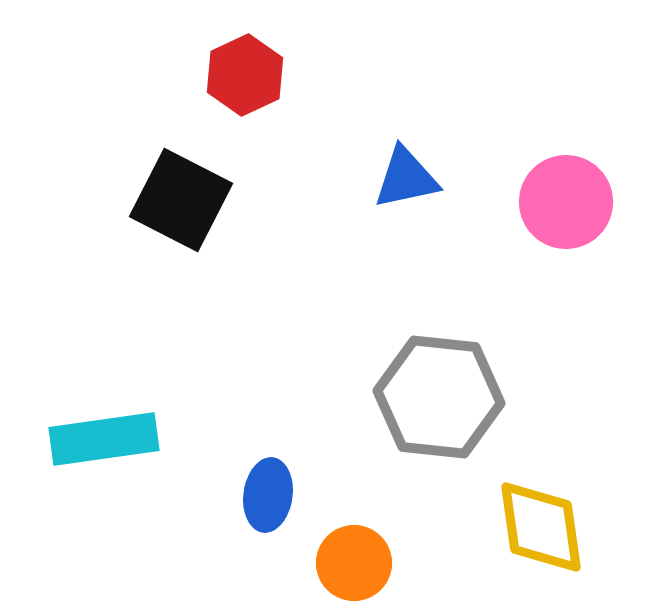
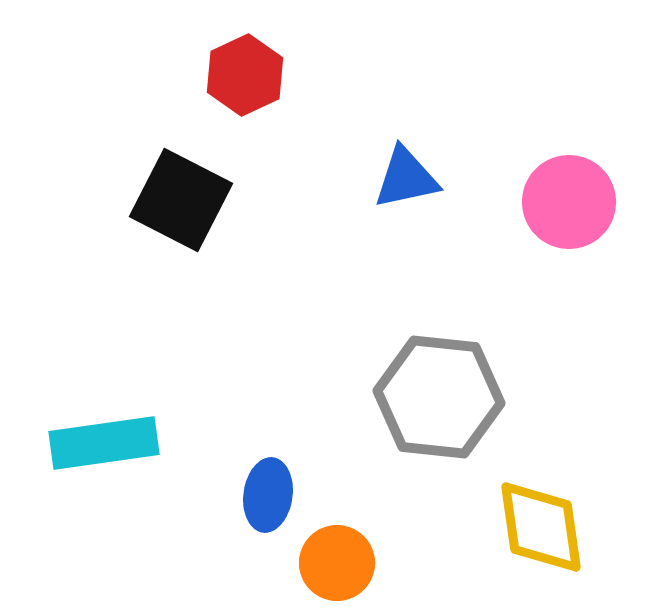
pink circle: moved 3 px right
cyan rectangle: moved 4 px down
orange circle: moved 17 px left
